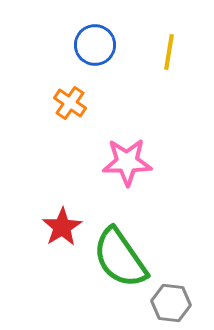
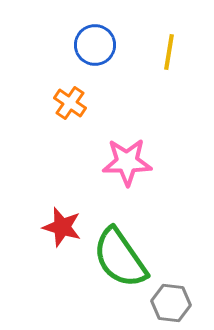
red star: rotated 24 degrees counterclockwise
